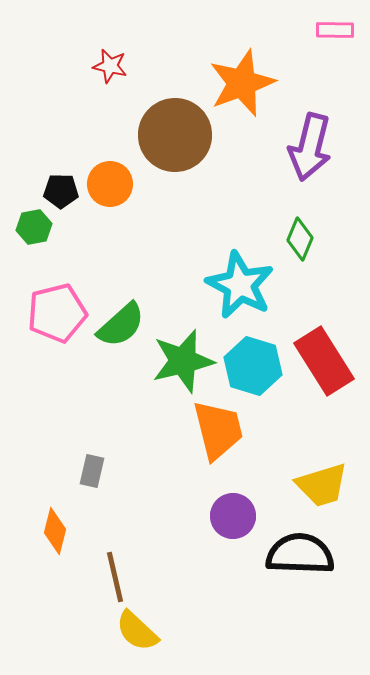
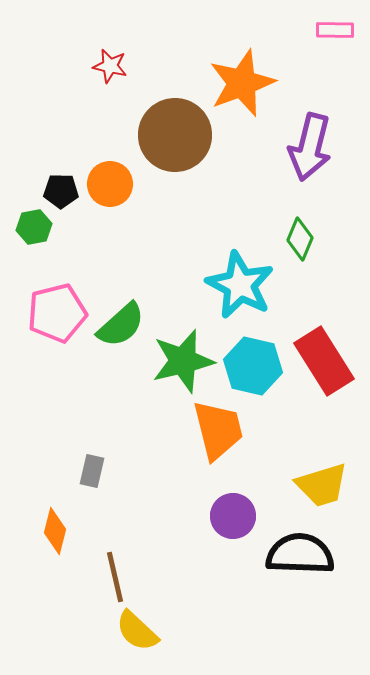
cyan hexagon: rotated 4 degrees counterclockwise
